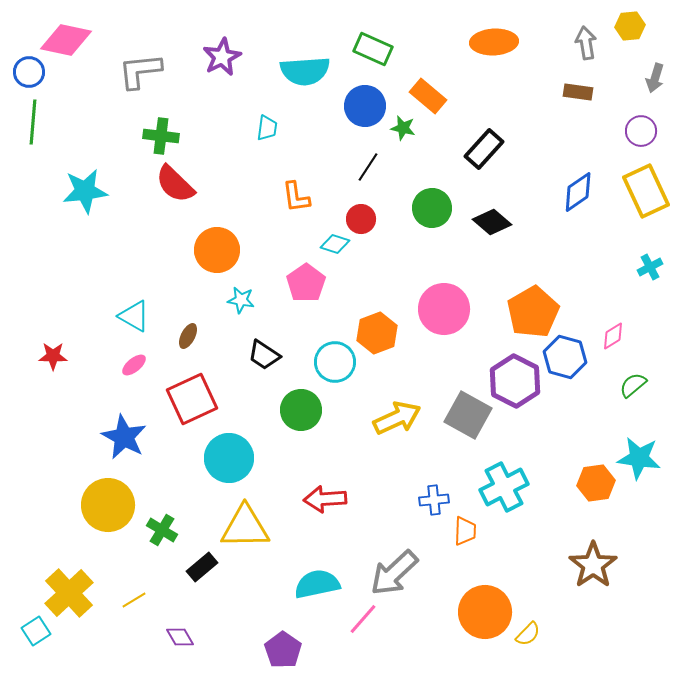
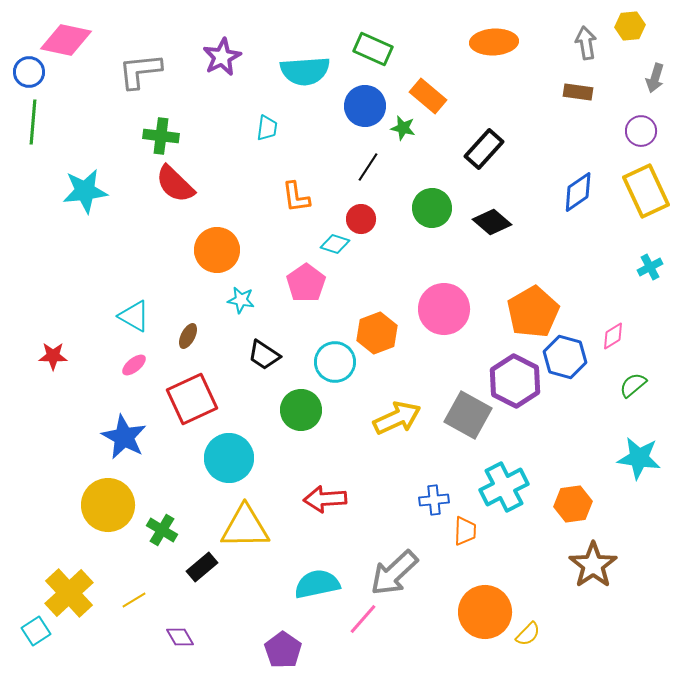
orange hexagon at (596, 483): moved 23 px left, 21 px down
